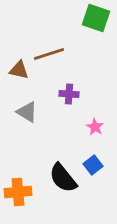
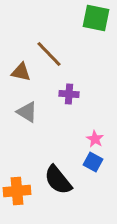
green square: rotated 8 degrees counterclockwise
brown line: rotated 64 degrees clockwise
brown triangle: moved 2 px right, 2 px down
pink star: moved 12 px down
blue square: moved 3 px up; rotated 24 degrees counterclockwise
black semicircle: moved 5 px left, 2 px down
orange cross: moved 1 px left, 1 px up
